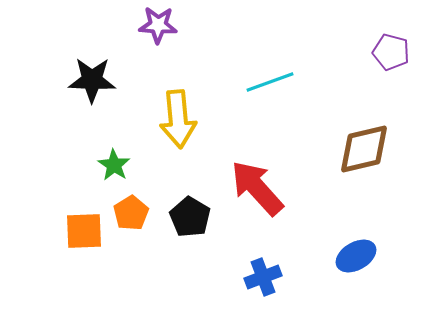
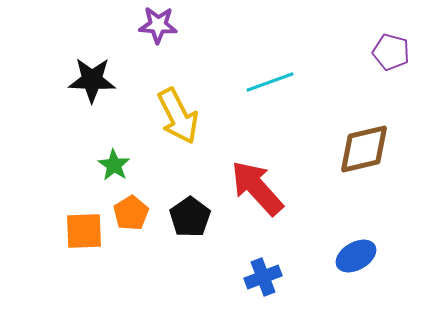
yellow arrow: moved 3 px up; rotated 22 degrees counterclockwise
black pentagon: rotated 6 degrees clockwise
